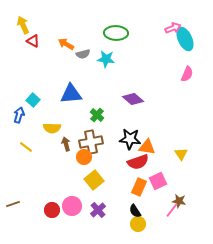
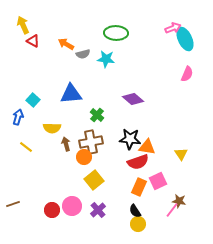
blue arrow: moved 1 px left, 2 px down
